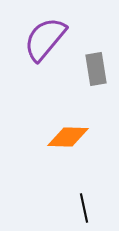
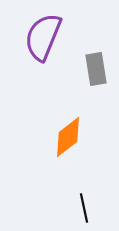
purple semicircle: moved 2 px left, 2 px up; rotated 18 degrees counterclockwise
orange diamond: rotated 39 degrees counterclockwise
